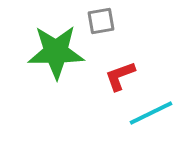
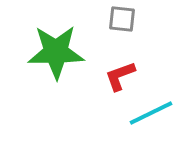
gray square: moved 21 px right, 2 px up; rotated 16 degrees clockwise
